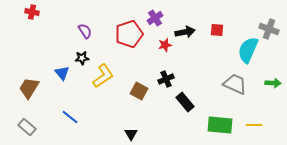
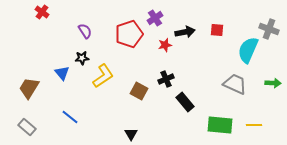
red cross: moved 10 px right; rotated 24 degrees clockwise
